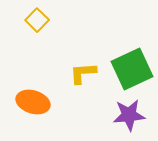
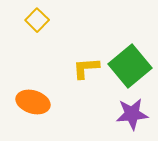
green square: moved 2 px left, 3 px up; rotated 15 degrees counterclockwise
yellow L-shape: moved 3 px right, 5 px up
purple star: moved 3 px right, 1 px up
